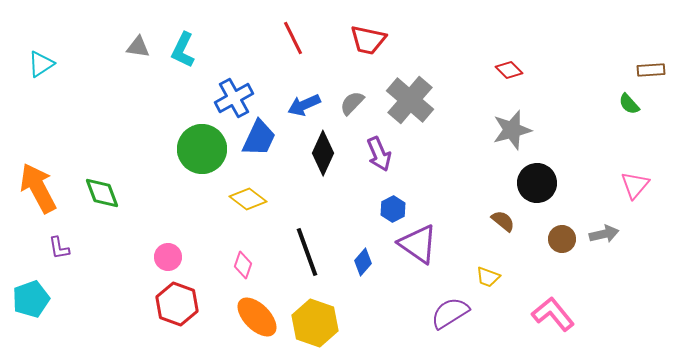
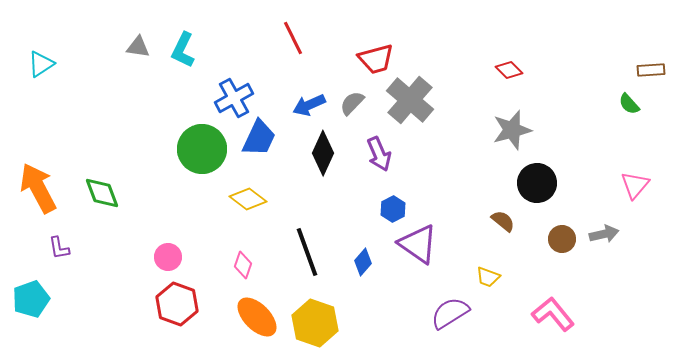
red trapezoid: moved 8 px right, 19 px down; rotated 27 degrees counterclockwise
blue arrow: moved 5 px right
